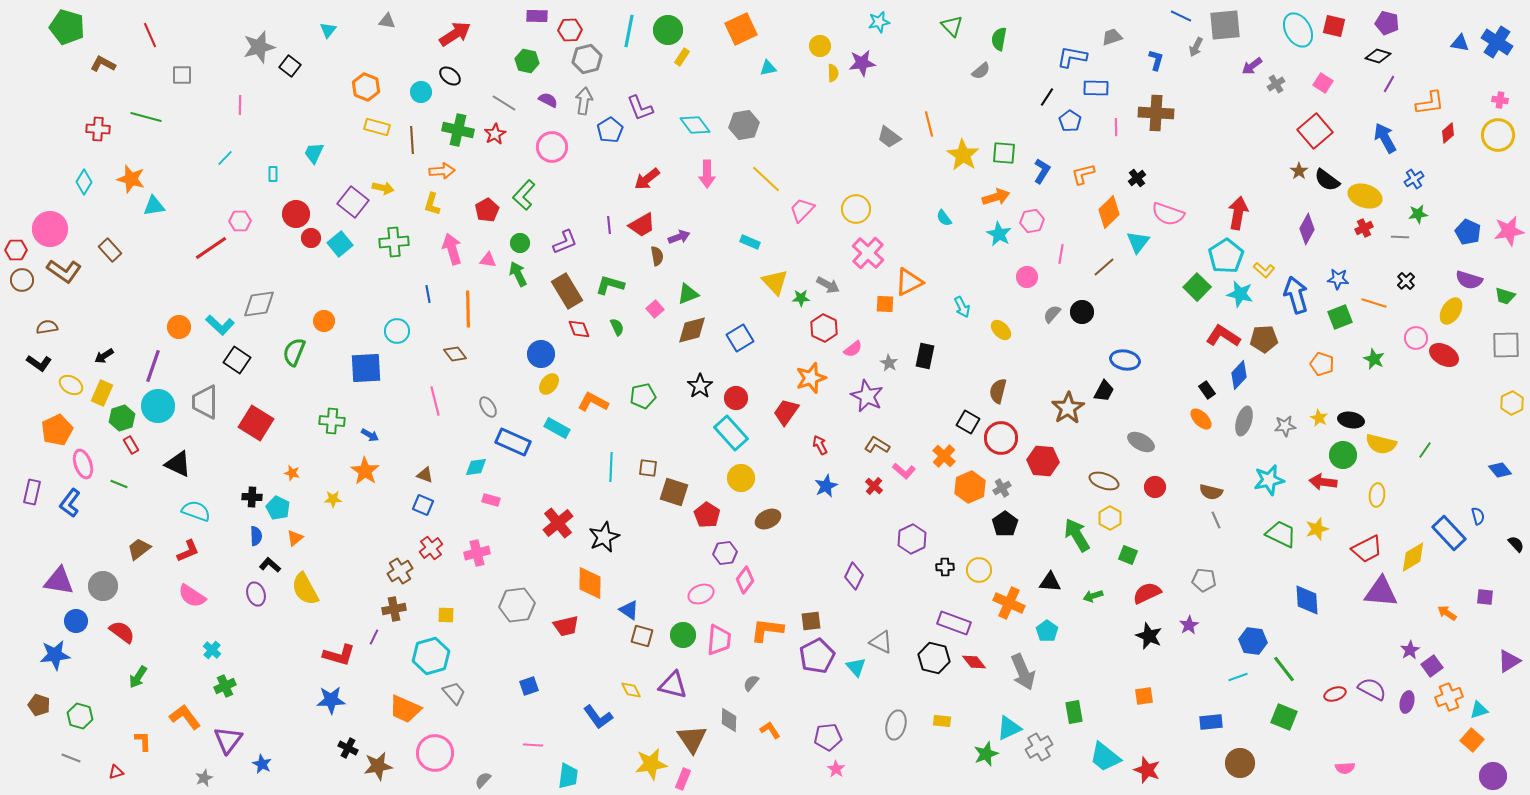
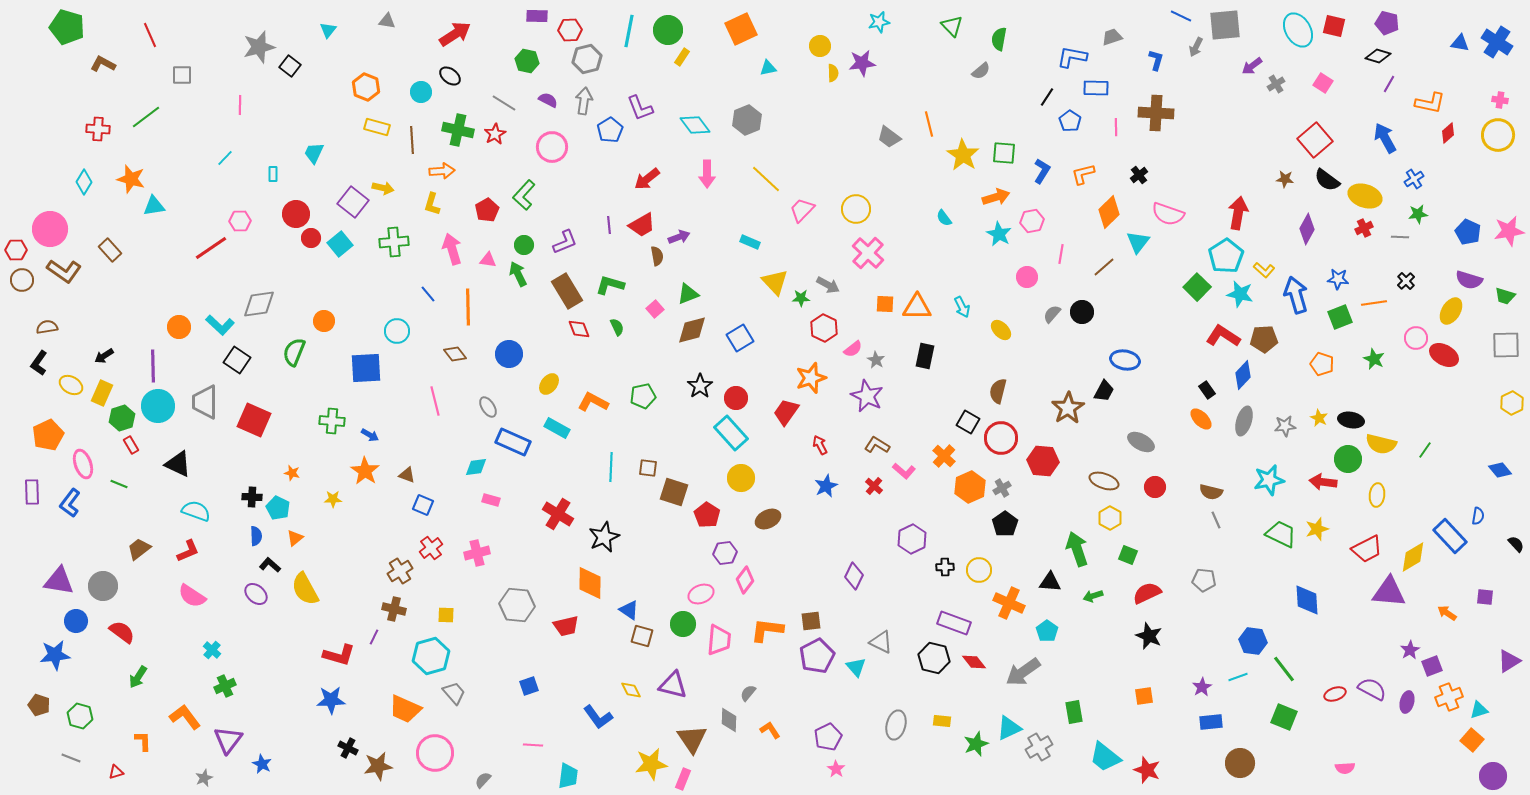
orange L-shape at (1430, 103): rotated 20 degrees clockwise
green line at (146, 117): rotated 52 degrees counterclockwise
gray hexagon at (744, 125): moved 3 px right, 5 px up; rotated 12 degrees counterclockwise
red square at (1315, 131): moved 9 px down
brown star at (1299, 171): moved 14 px left, 8 px down; rotated 30 degrees counterclockwise
black cross at (1137, 178): moved 2 px right, 3 px up
green circle at (520, 243): moved 4 px right, 2 px down
orange triangle at (909, 282): moved 8 px right, 25 px down; rotated 28 degrees clockwise
blue line at (428, 294): rotated 30 degrees counterclockwise
orange line at (1374, 303): rotated 25 degrees counterclockwise
orange line at (468, 309): moved 2 px up
blue circle at (541, 354): moved 32 px left
black L-shape at (39, 363): rotated 90 degrees clockwise
gray star at (889, 363): moved 13 px left, 3 px up
purple line at (153, 366): rotated 20 degrees counterclockwise
blue diamond at (1239, 375): moved 4 px right
red square at (256, 423): moved 2 px left, 3 px up; rotated 8 degrees counterclockwise
orange pentagon at (57, 430): moved 9 px left, 5 px down
green circle at (1343, 455): moved 5 px right, 4 px down
brown triangle at (425, 475): moved 18 px left
purple rectangle at (32, 492): rotated 15 degrees counterclockwise
blue semicircle at (1478, 516): rotated 24 degrees clockwise
red cross at (558, 523): moved 9 px up; rotated 20 degrees counterclockwise
blue rectangle at (1449, 533): moved 1 px right, 3 px down
green arrow at (1077, 535): moved 14 px down; rotated 12 degrees clockwise
purple triangle at (1381, 592): moved 8 px right
purple ellipse at (256, 594): rotated 30 degrees counterclockwise
gray hexagon at (517, 605): rotated 12 degrees clockwise
brown cross at (394, 609): rotated 25 degrees clockwise
purple star at (1189, 625): moved 13 px right, 62 px down
green circle at (683, 635): moved 11 px up
purple square at (1432, 666): rotated 15 degrees clockwise
gray arrow at (1023, 672): rotated 78 degrees clockwise
gray semicircle at (751, 683): moved 3 px left, 10 px down
purple pentagon at (828, 737): rotated 20 degrees counterclockwise
green star at (986, 754): moved 10 px left, 10 px up
